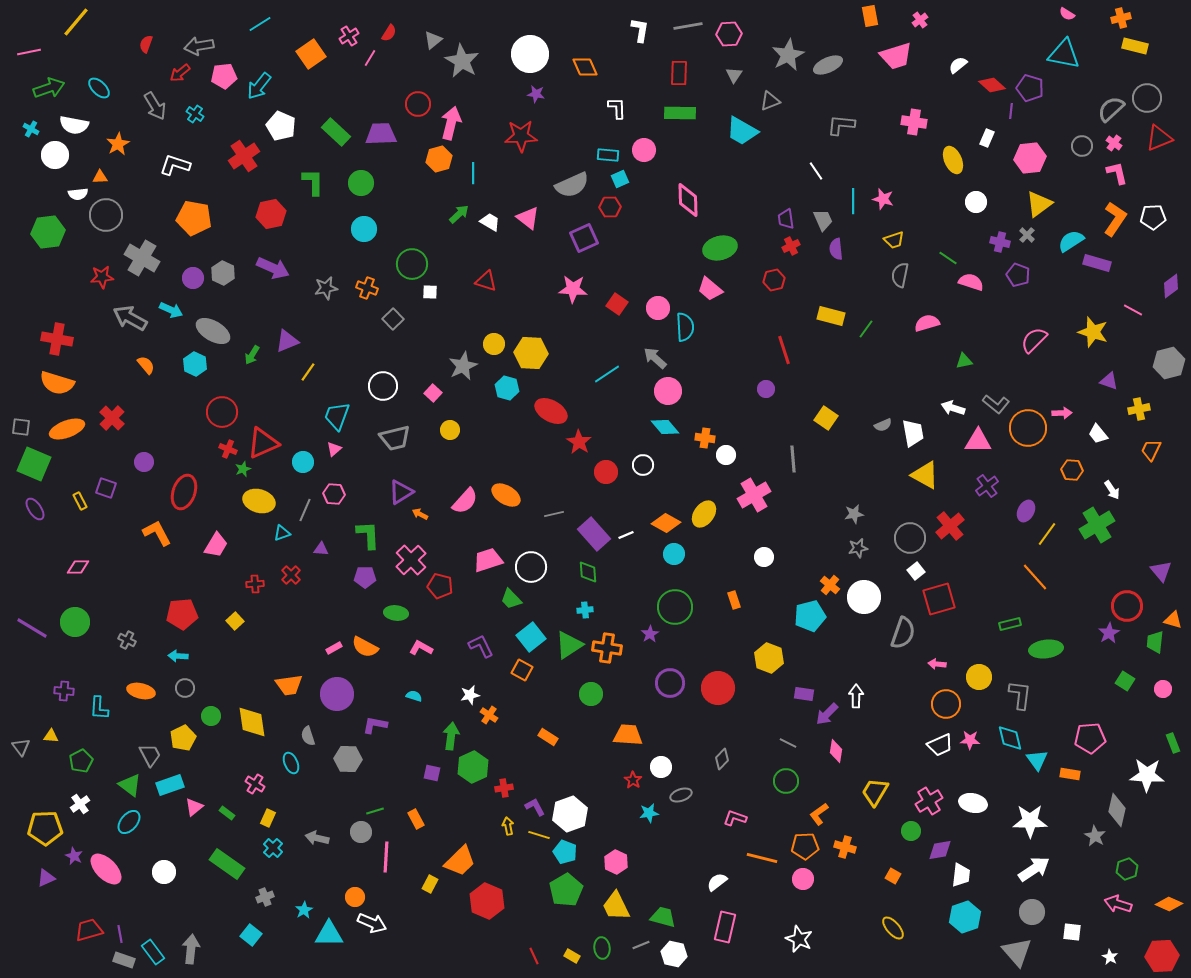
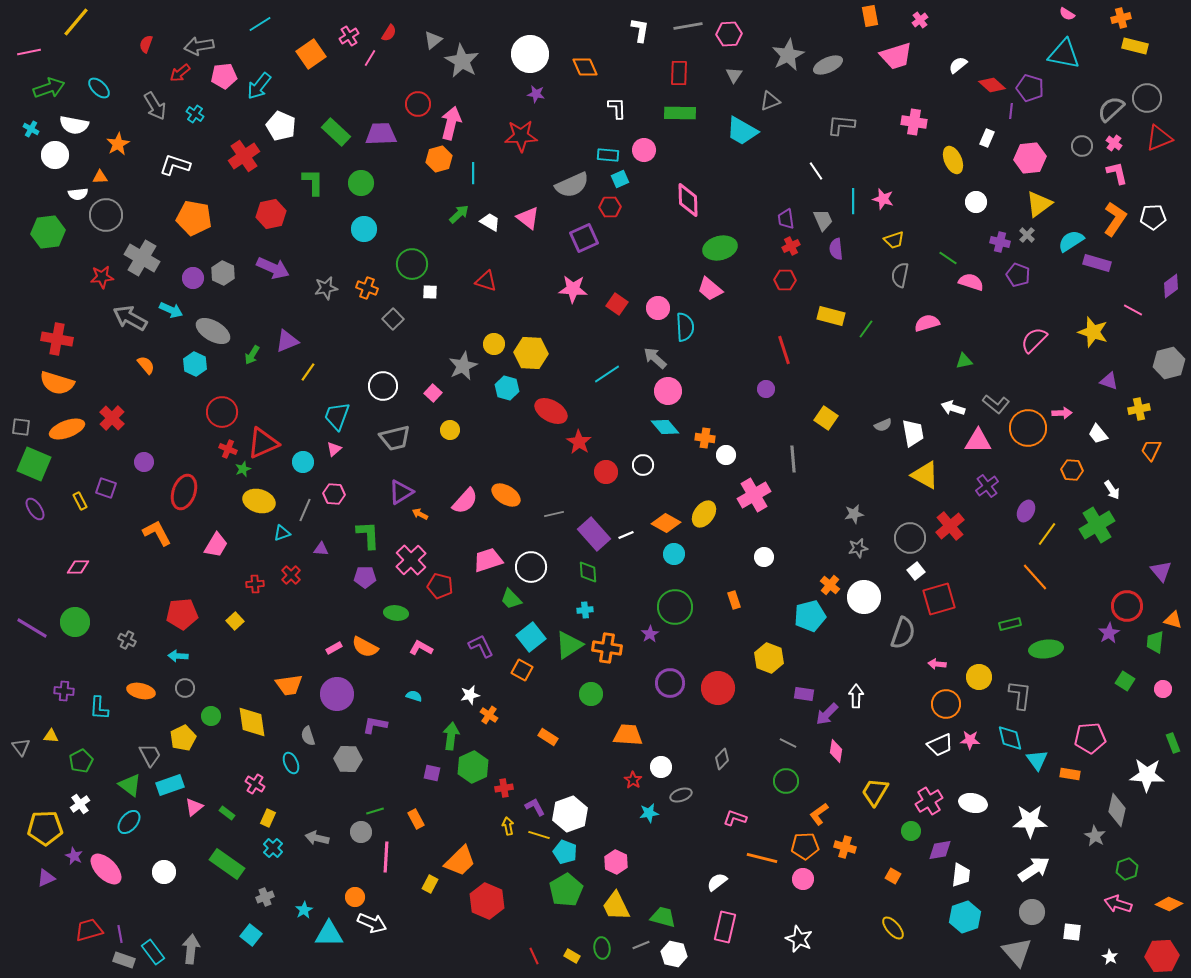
red hexagon at (774, 280): moved 11 px right; rotated 15 degrees clockwise
